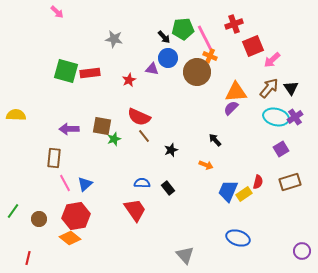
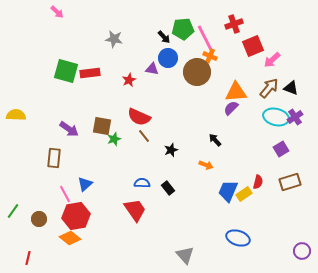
black triangle at (291, 88): rotated 35 degrees counterclockwise
purple arrow at (69, 129): rotated 144 degrees counterclockwise
pink line at (65, 183): moved 11 px down
